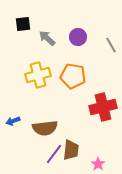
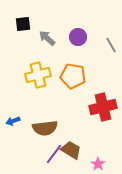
brown trapezoid: rotated 65 degrees counterclockwise
